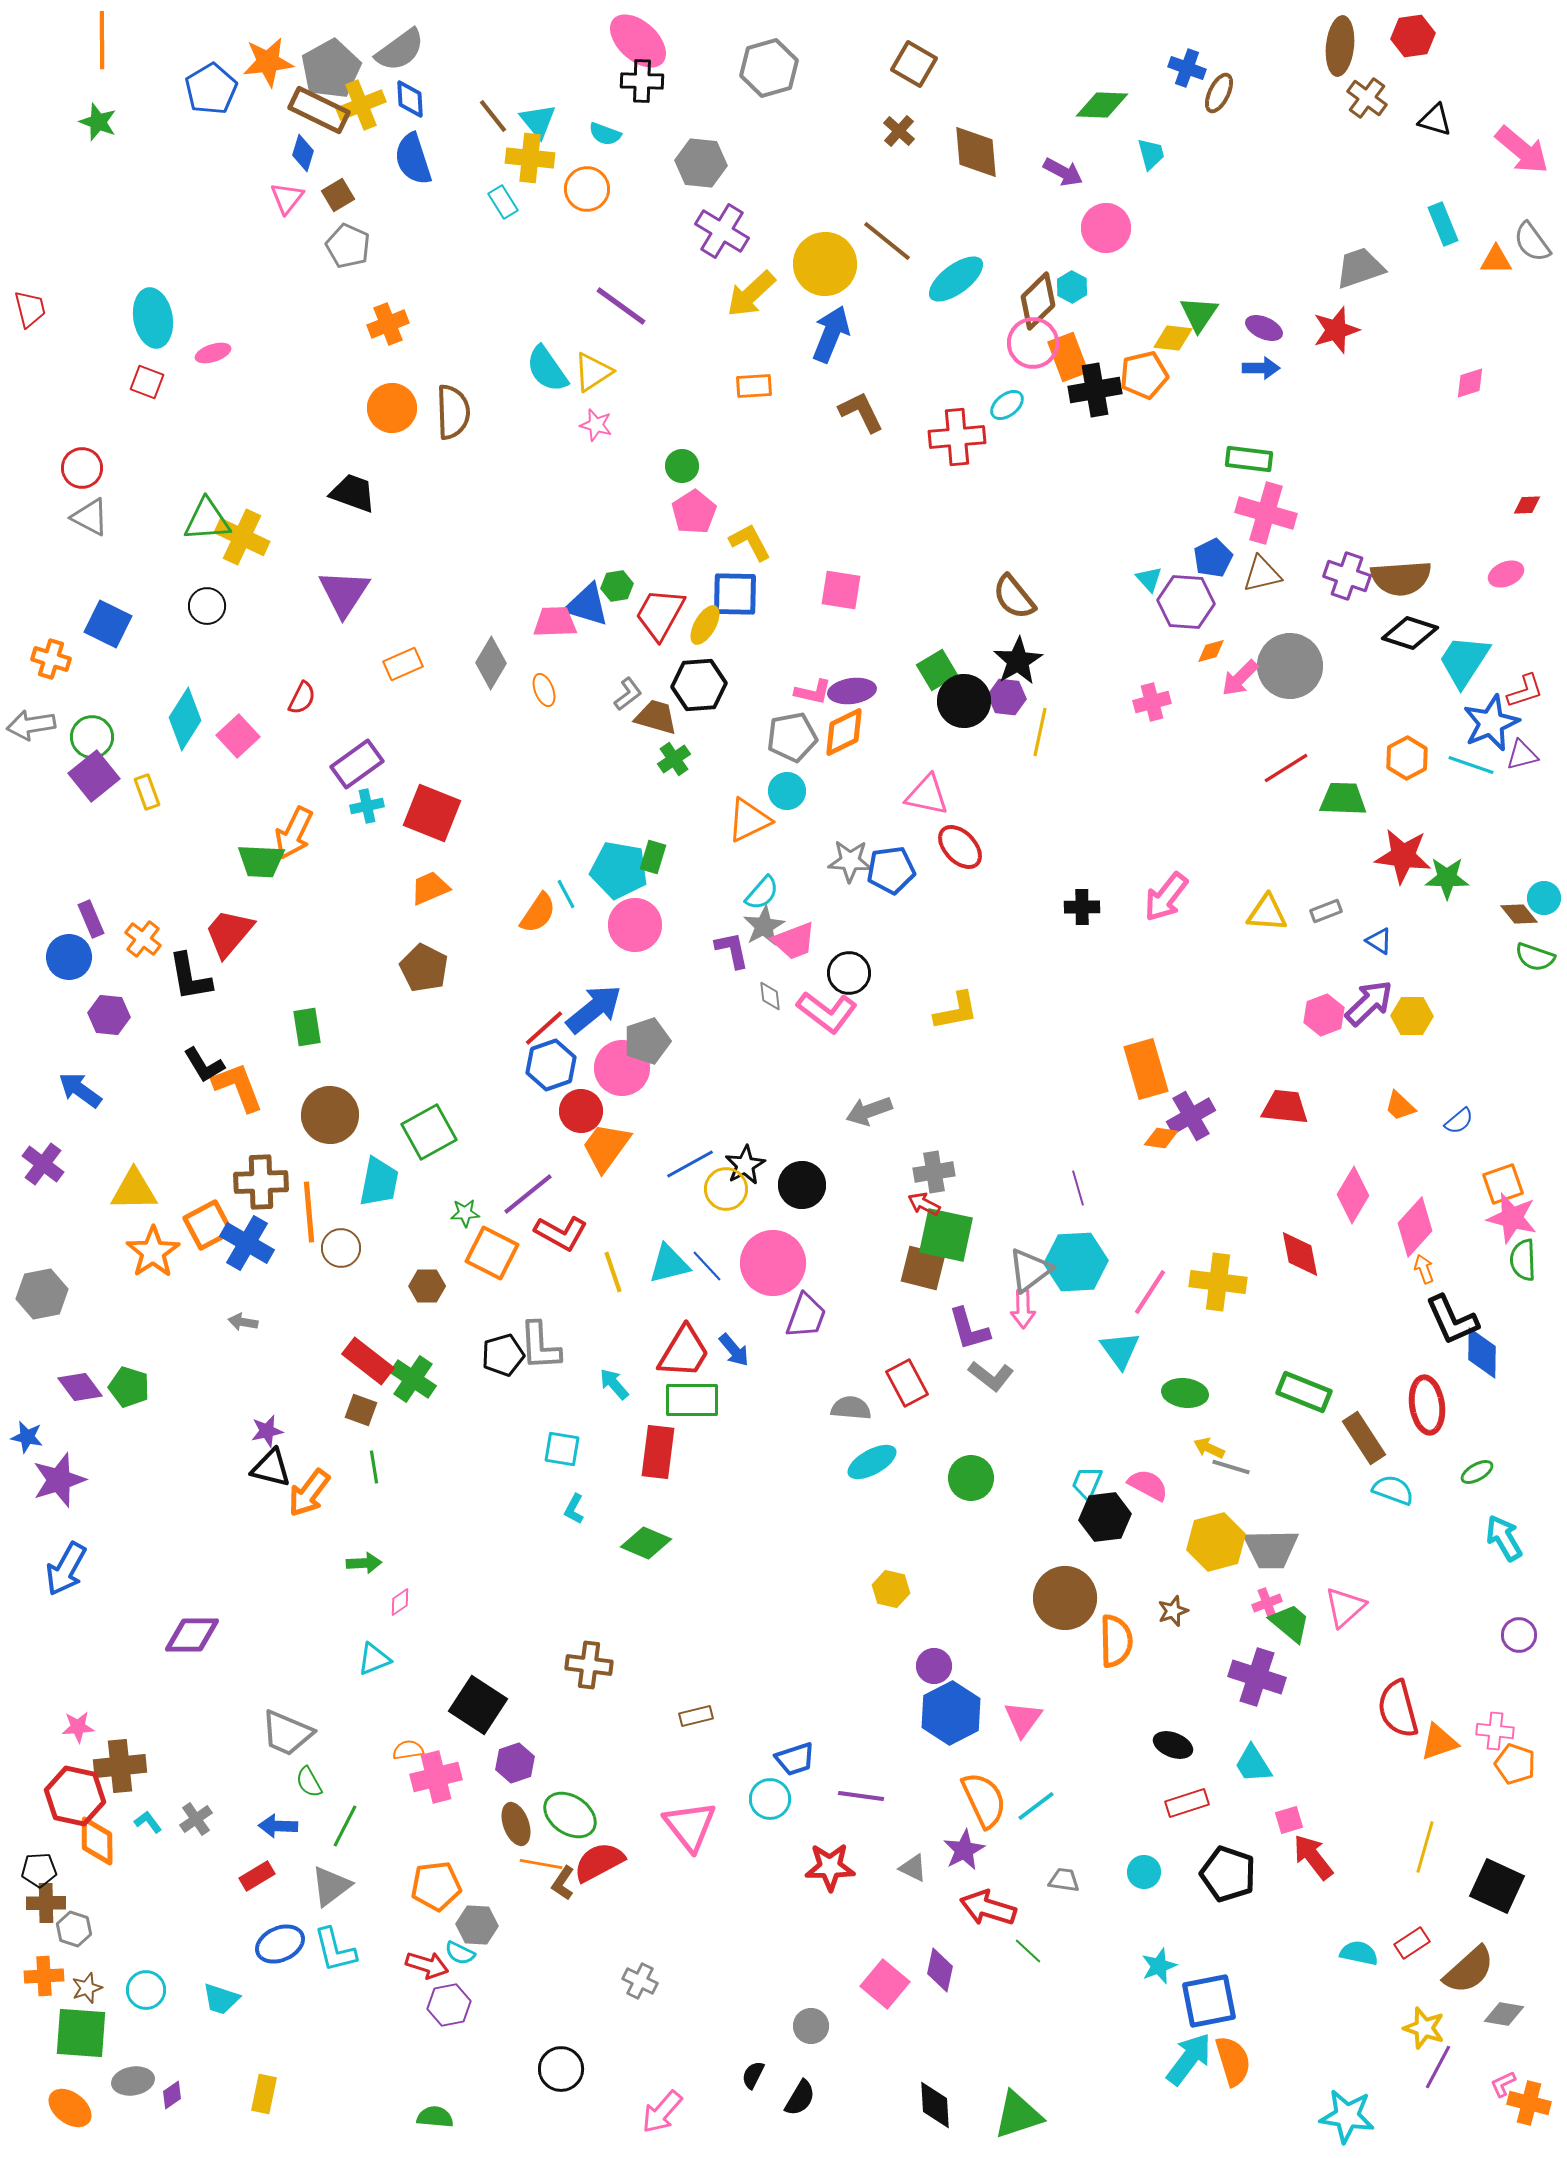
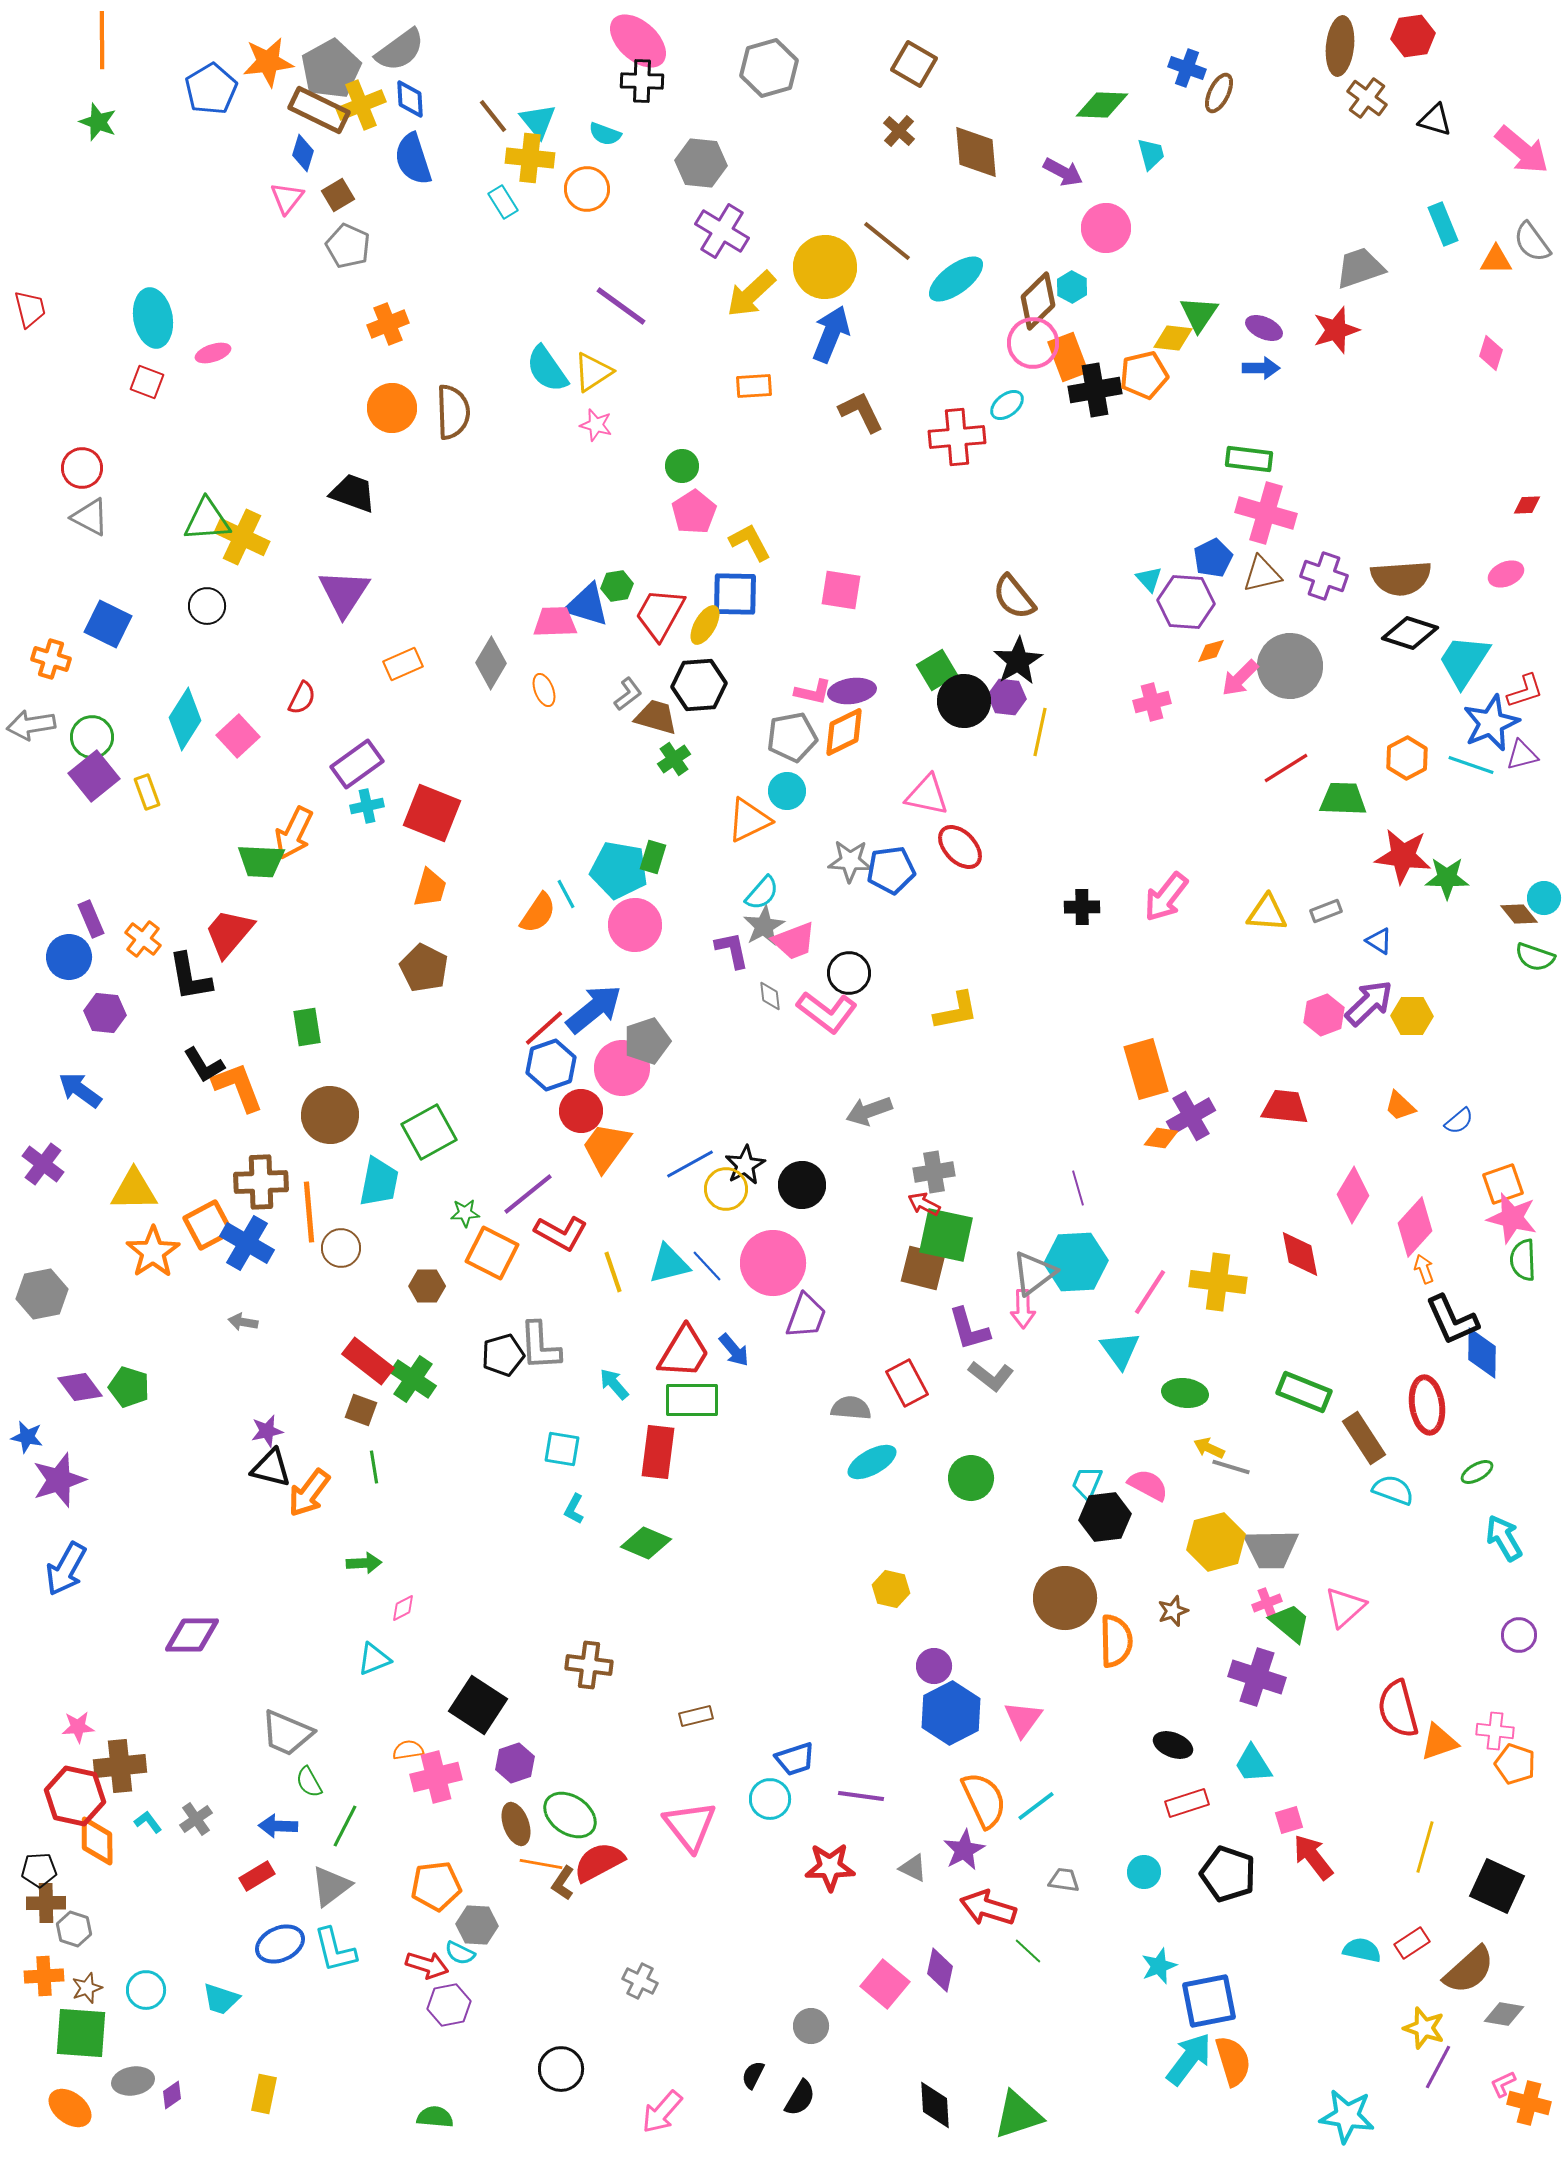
yellow circle at (825, 264): moved 3 px down
pink diamond at (1470, 383): moved 21 px right, 30 px up; rotated 56 degrees counterclockwise
purple cross at (1347, 576): moved 23 px left
orange trapezoid at (430, 888): rotated 129 degrees clockwise
purple hexagon at (109, 1015): moved 4 px left, 2 px up
gray triangle at (1030, 1270): moved 4 px right, 3 px down
pink diamond at (400, 1602): moved 3 px right, 6 px down; rotated 8 degrees clockwise
cyan semicircle at (1359, 1953): moved 3 px right, 3 px up
